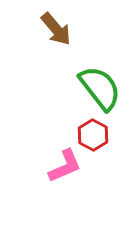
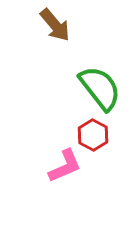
brown arrow: moved 1 px left, 4 px up
